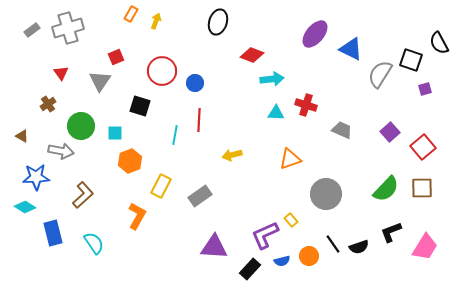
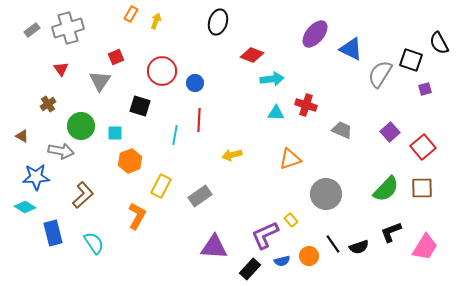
red triangle at (61, 73): moved 4 px up
